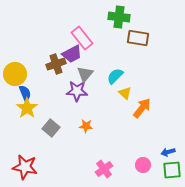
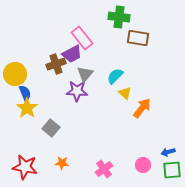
orange star: moved 24 px left, 37 px down
